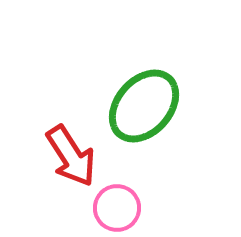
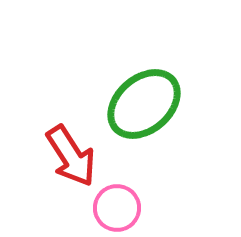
green ellipse: moved 2 px up; rotated 8 degrees clockwise
